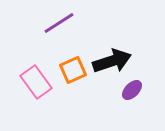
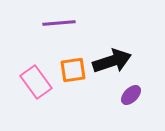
purple line: rotated 28 degrees clockwise
orange square: rotated 16 degrees clockwise
purple ellipse: moved 1 px left, 5 px down
